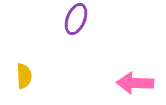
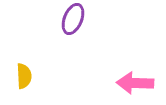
purple ellipse: moved 3 px left
